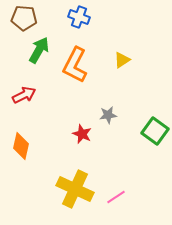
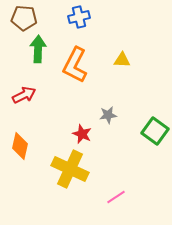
blue cross: rotated 35 degrees counterclockwise
green arrow: moved 1 px left, 1 px up; rotated 28 degrees counterclockwise
yellow triangle: rotated 36 degrees clockwise
orange diamond: moved 1 px left
yellow cross: moved 5 px left, 20 px up
